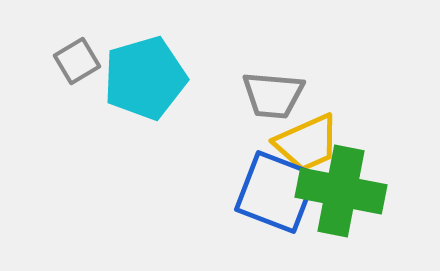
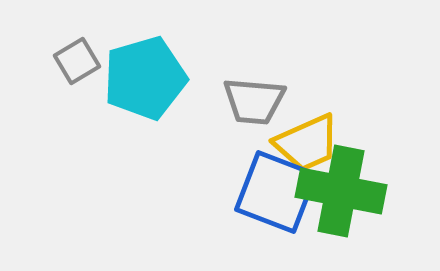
gray trapezoid: moved 19 px left, 6 px down
